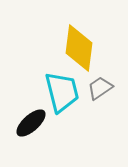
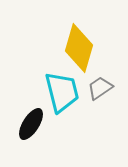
yellow diamond: rotated 9 degrees clockwise
black ellipse: moved 1 px down; rotated 16 degrees counterclockwise
